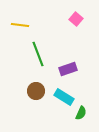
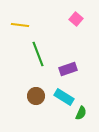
brown circle: moved 5 px down
